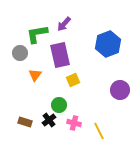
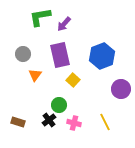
green L-shape: moved 3 px right, 17 px up
blue hexagon: moved 6 px left, 12 px down
gray circle: moved 3 px right, 1 px down
yellow square: rotated 24 degrees counterclockwise
purple circle: moved 1 px right, 1 px up
brown rectangle: moved 7 px left
yellow line: moved 6 px right, 9 px up
